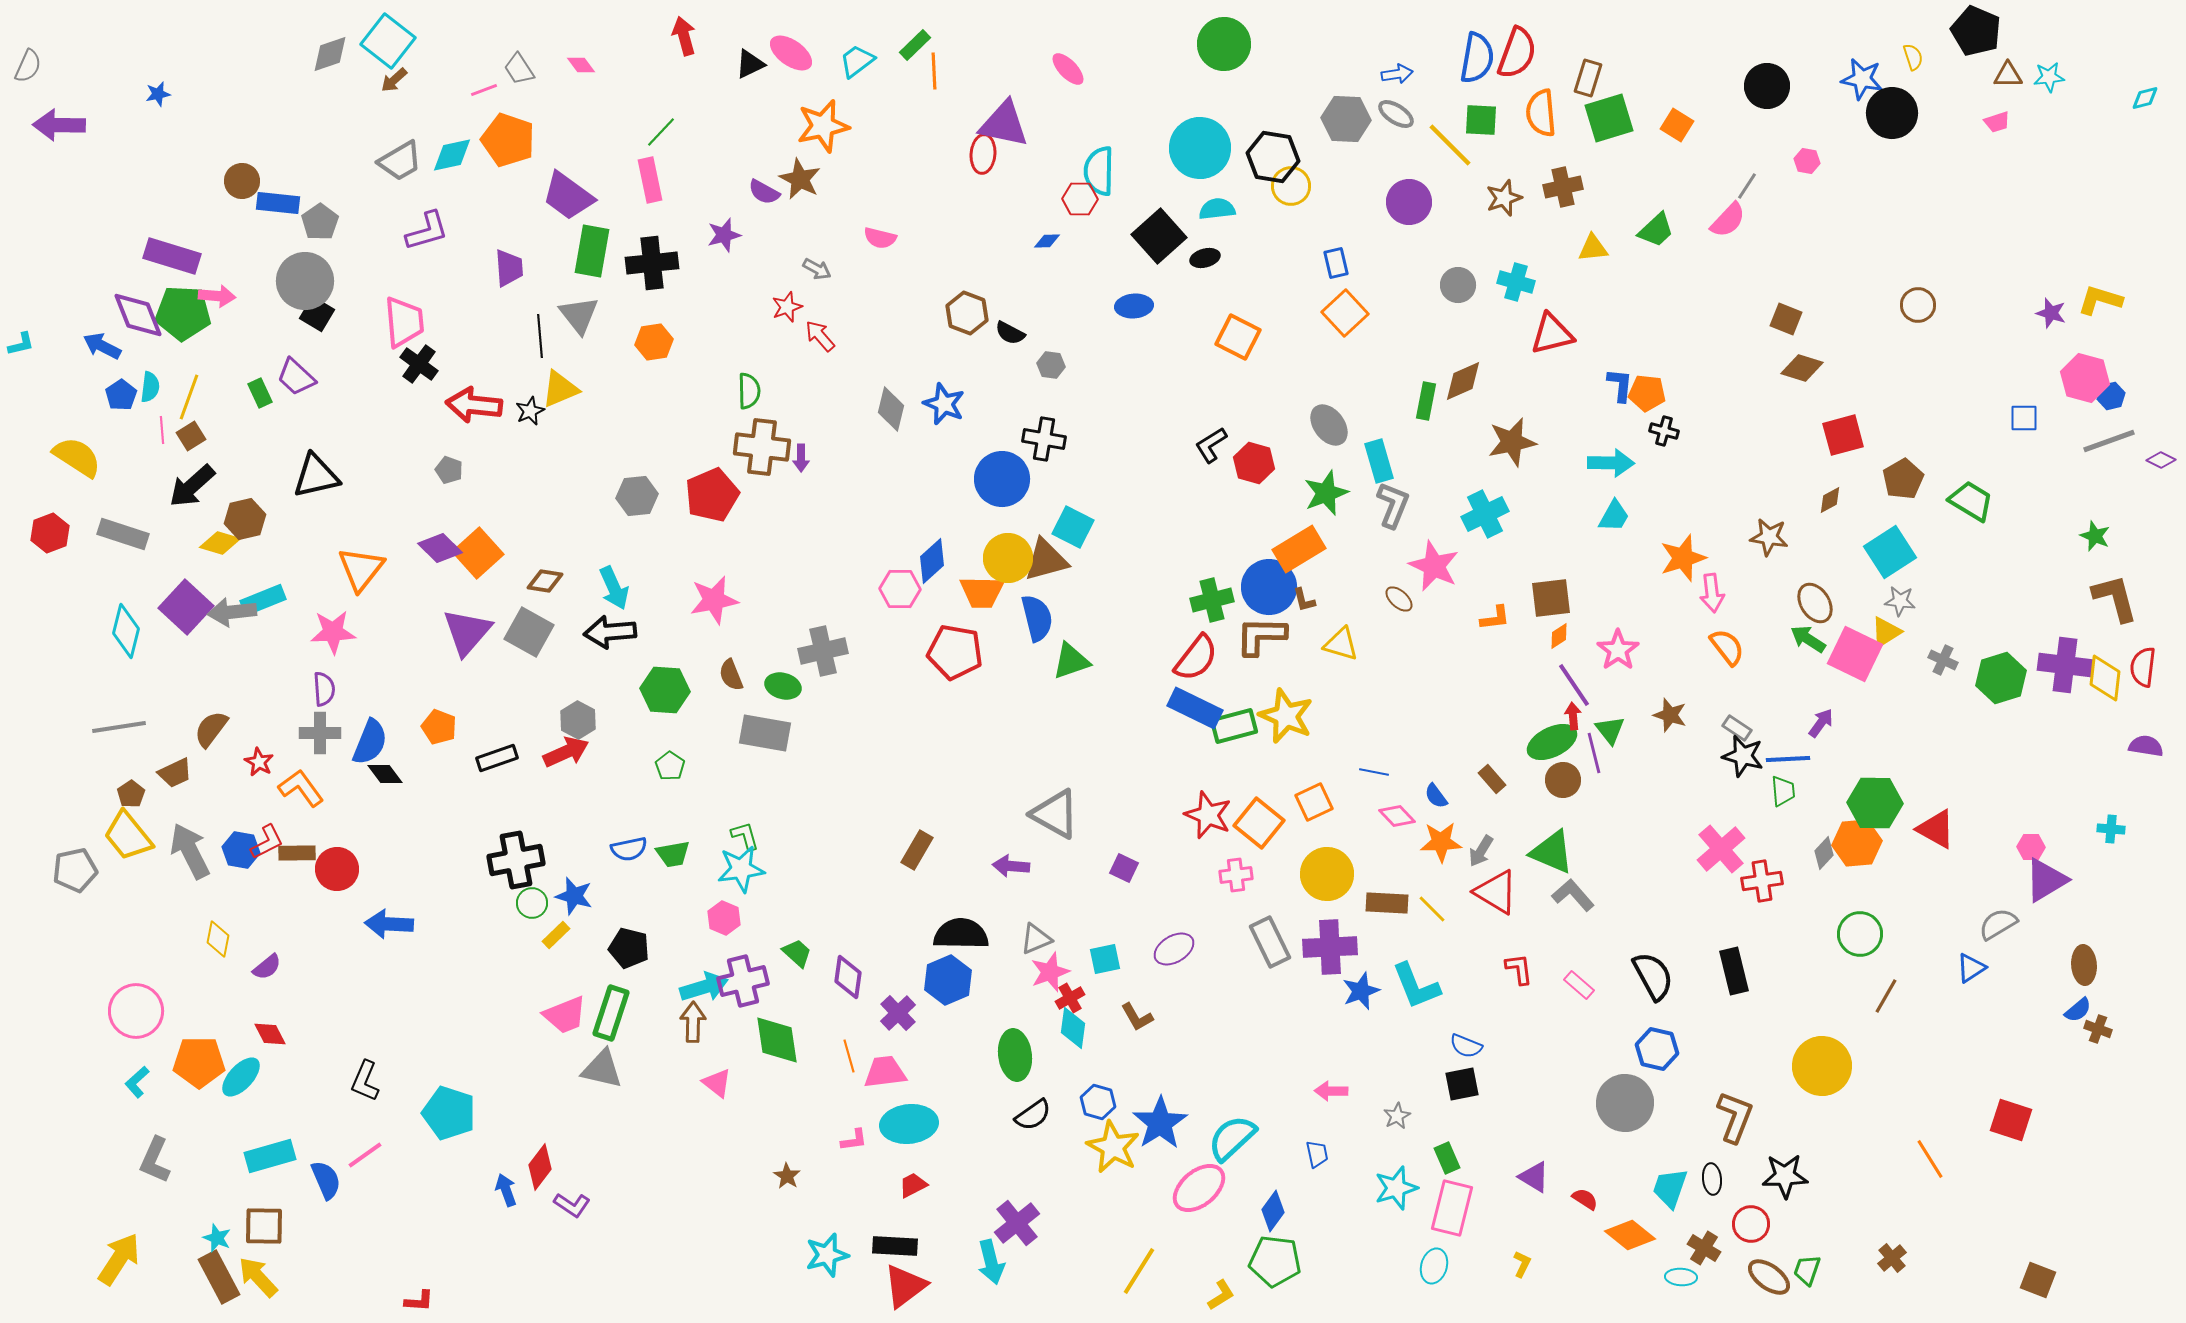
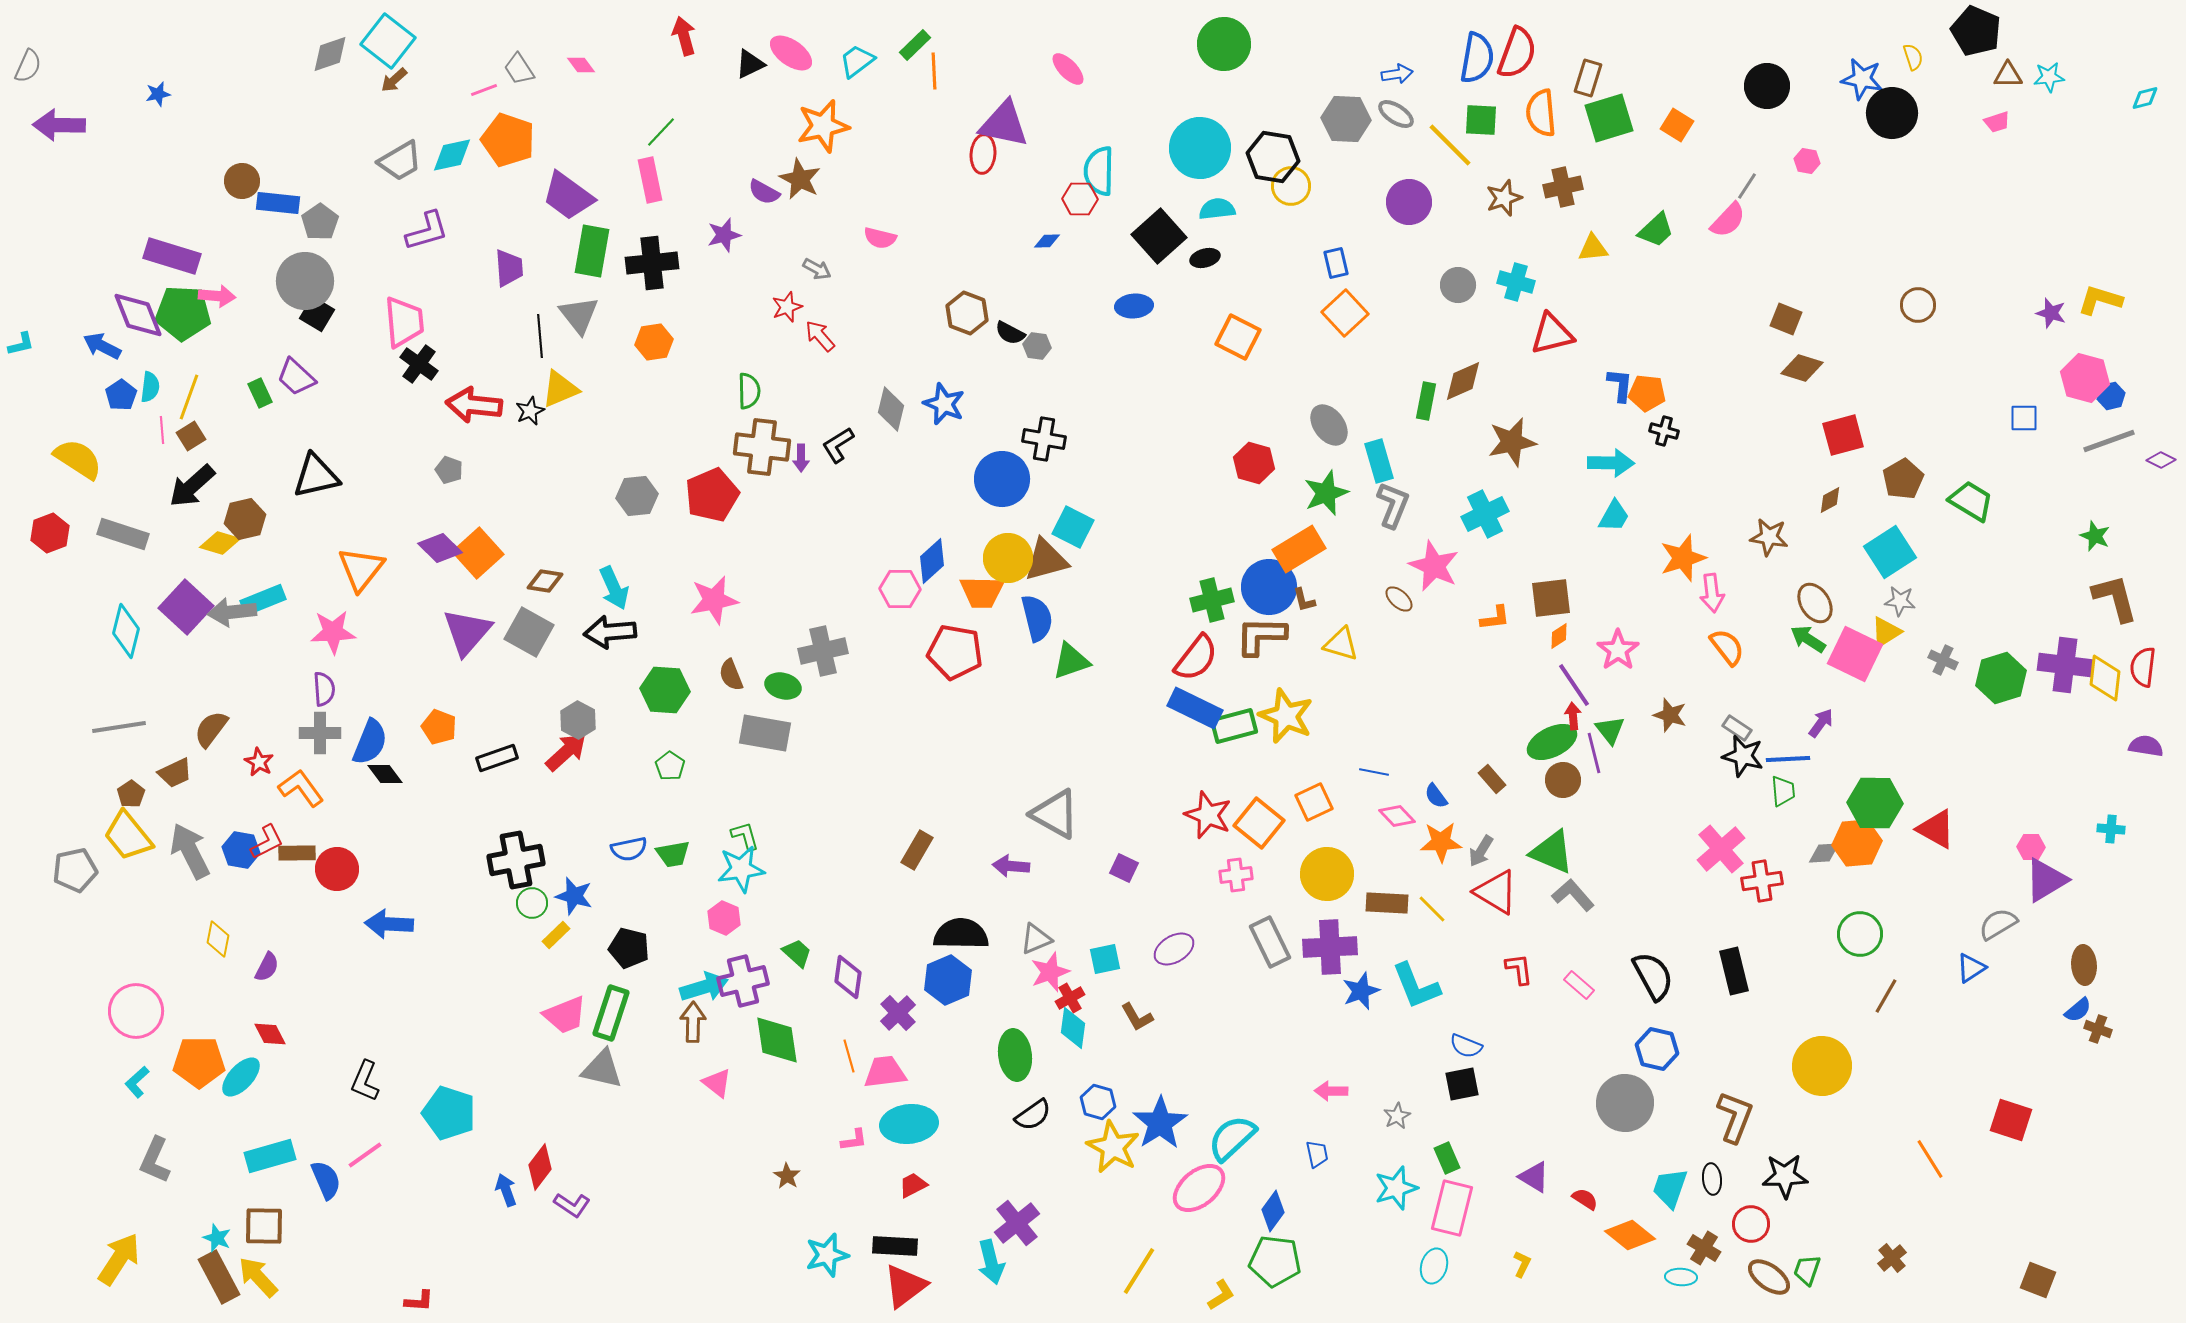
gray hexagon at (1051, 365): moved 14 px left, 19 px up
black L-shape at (1211, 445): moved 373 px left
yellow semicircle at (77, 457): moved 1 px right, 2 px down
red arrow at (566, 752): rotated 18 degrees counterclockwise
gray diamond at (1824, 853): rotated 44 degrees clockwise
purple semicircle at (267, 967): rotated 24 degrees counterclockwise
